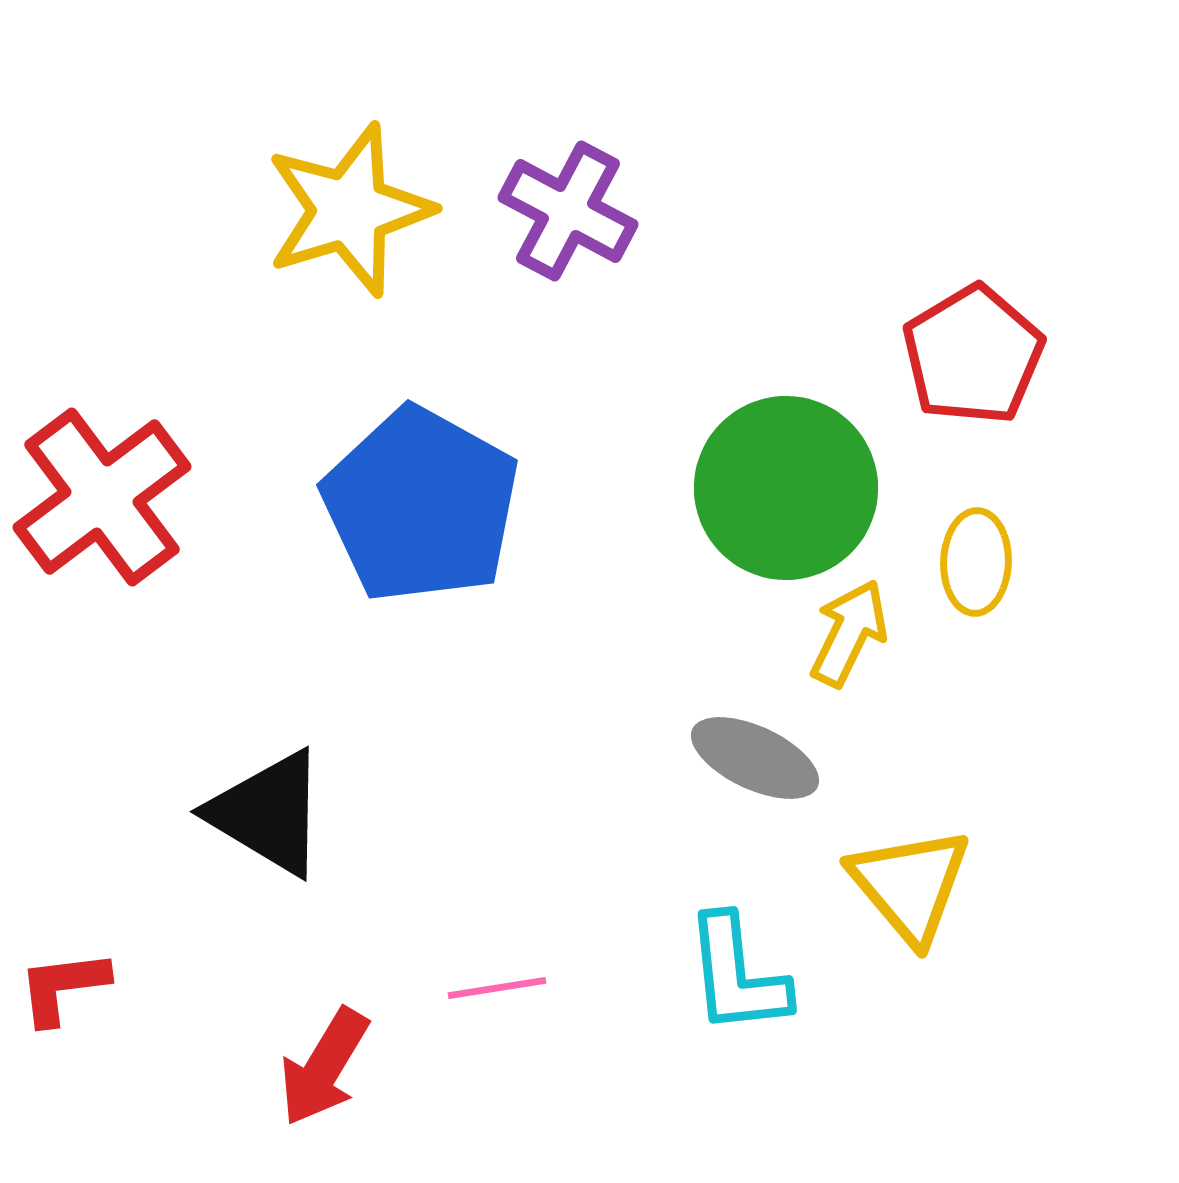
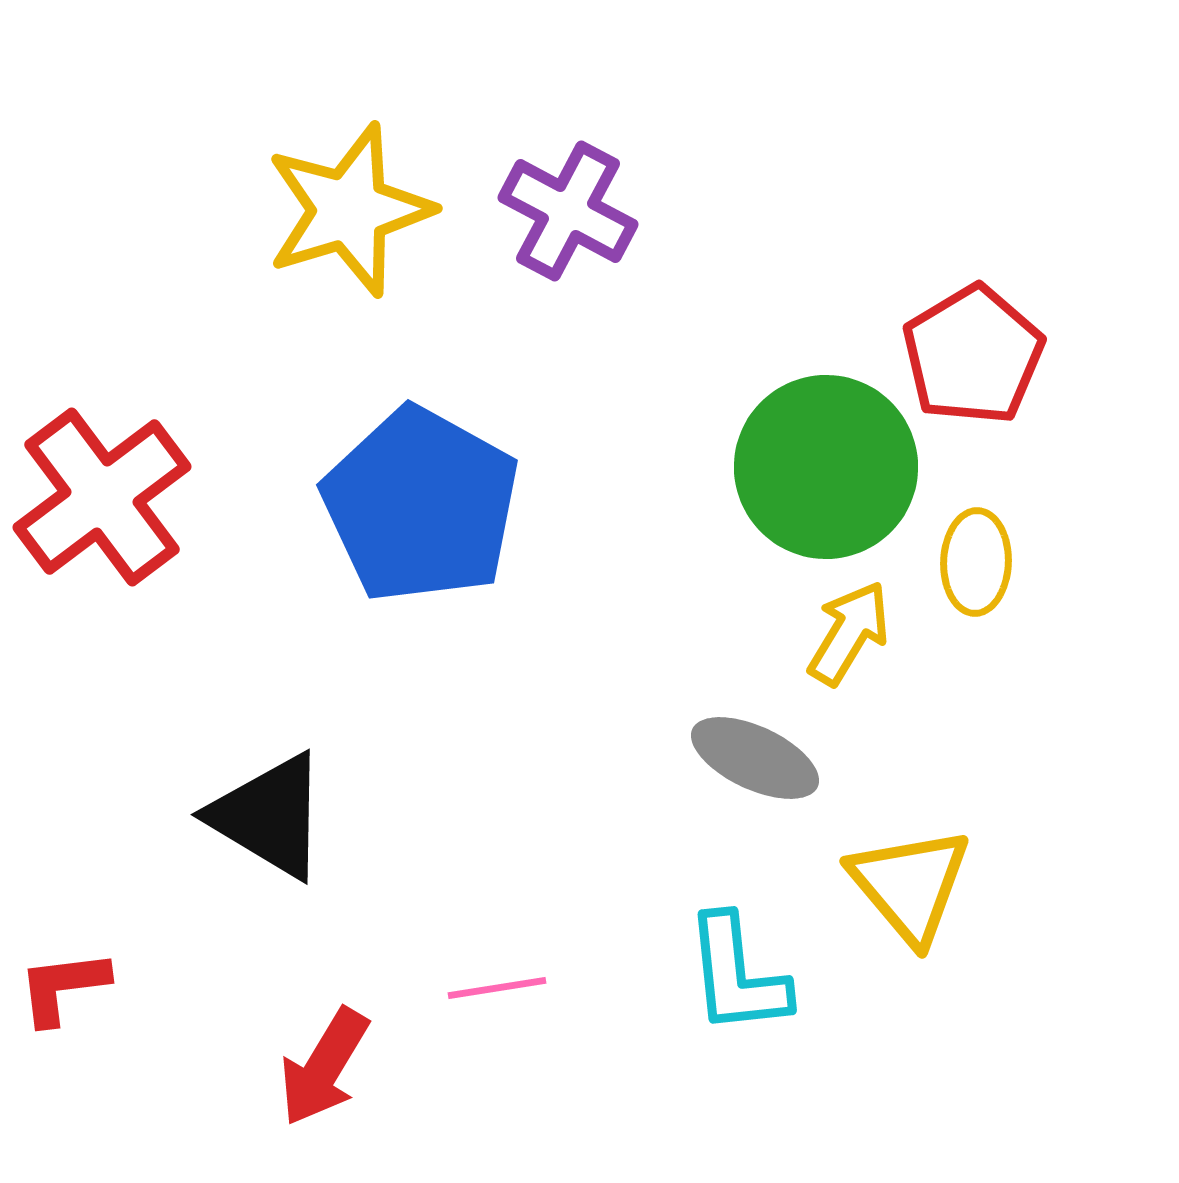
green circle: moved 40 px right, 21 px up
yellow arrow: rotated 5 degrees clockwise
black triangle: moved 1 px right, 3 px down
